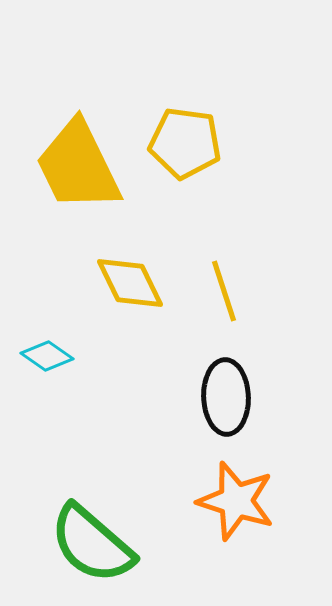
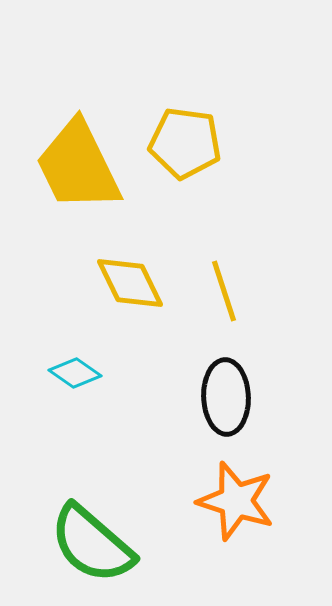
cyan diamond: moved 28 px right, 17 px down
